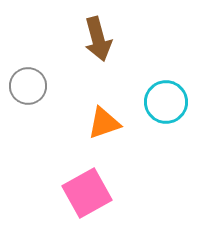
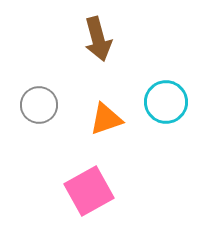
gray circle: moved 11 px right, 19 px down
orange triangle: moved 2 px right, 4 px up
pink square: moved 2 px right, 2 px up
